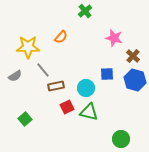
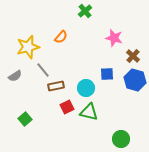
yellow star: rotated 15 degrees counterclockwise
